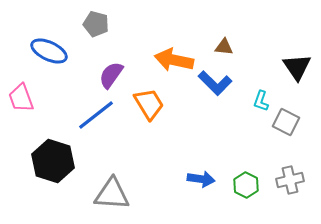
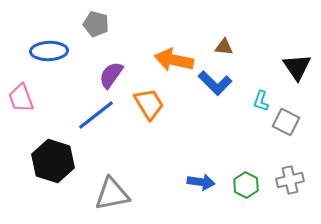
blue ellipse: rotated 27 degrees counterclockwise
blue arrow: moved 3 px down
gray triangle: rotated 15 degrees counterclockwise
